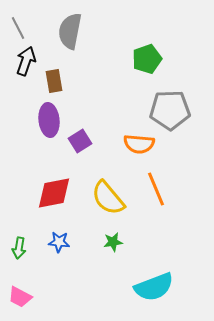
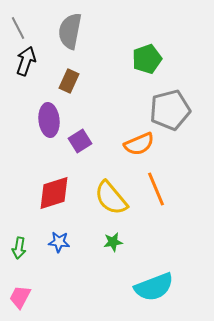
brown rectangle: moved 15 px right; rotated 35 degrees clockwise
gray pentagon: rotated 12 degrees counterclockwise
orange semicircle: rotated 28 degrees counterclockwise
red diamond: rotated 6 degrees counterclockwise
yellow semicircle: moved 3 px right
pink trapezoid: rotated 90 degrees clockwise
